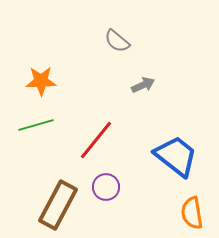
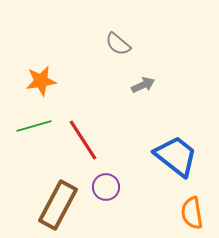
gray semicircle: moved 1 px right, 3 px down
orange star: rotated 8 degrees counterclockwise
green line: moved 2 px left, 1 px down
red line: moved 13 px left; rotated 72 degrees counterclockwise
